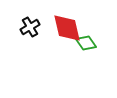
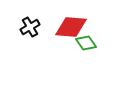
red diamond: moved 4 px right, 1 px up; rotated 72 degrees counterclockwise
